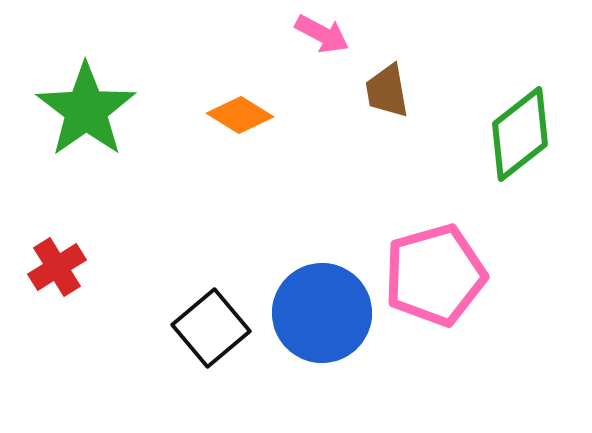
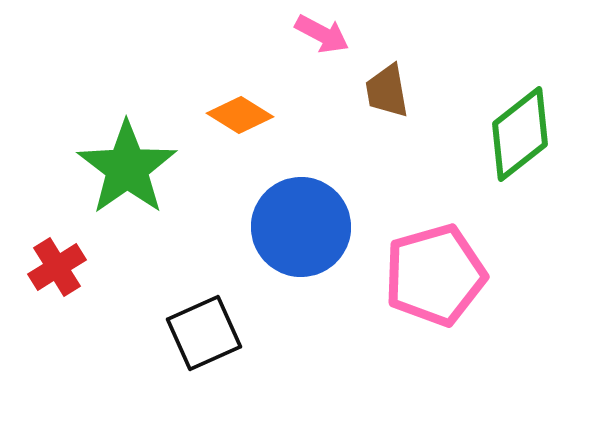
green star: moved 41 px right, 58 px down
blue circle: moved 21 px left, 86 px up
black square: moved 7 px left, 5 px down; rotated 16 degrees clockwise
